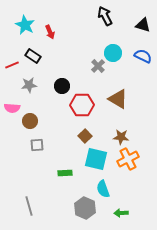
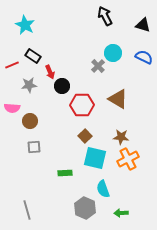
red arrow: moved 40 px down
blue semicircle: moved 1 px right, 1 px down
gray square: moved 3 px left, 2 px down
cyan square: moved 1 px left, 1 px up
gray line: moved 2 px left, 4 px down
